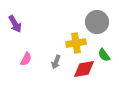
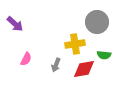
purple arrow: rotated 18 degrees counterclockwise
yellow cross: moved 1 px left, 1 px down
green semicircle: rotated 48 degrees counterclockwise
gray arrow: moved 3 px down
